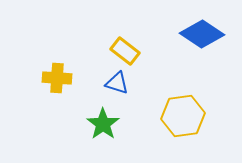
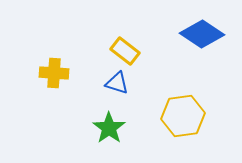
yellow cross: moved 3 px left, 5 px up
green star: moved 6 px right, 4 px down
